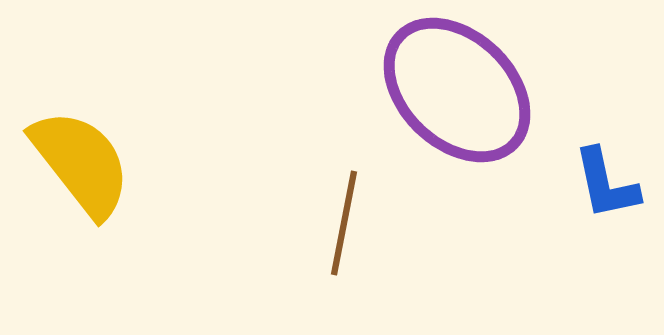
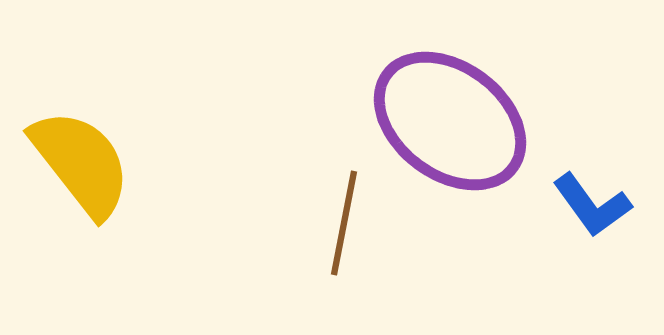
purple ellipse: moved 7 px left, 31 px down; rotated 7 degrees counterclockwise
blue L-shape: moved 14 px left, 21 px down; rotated 24 degrees counterclockwise
